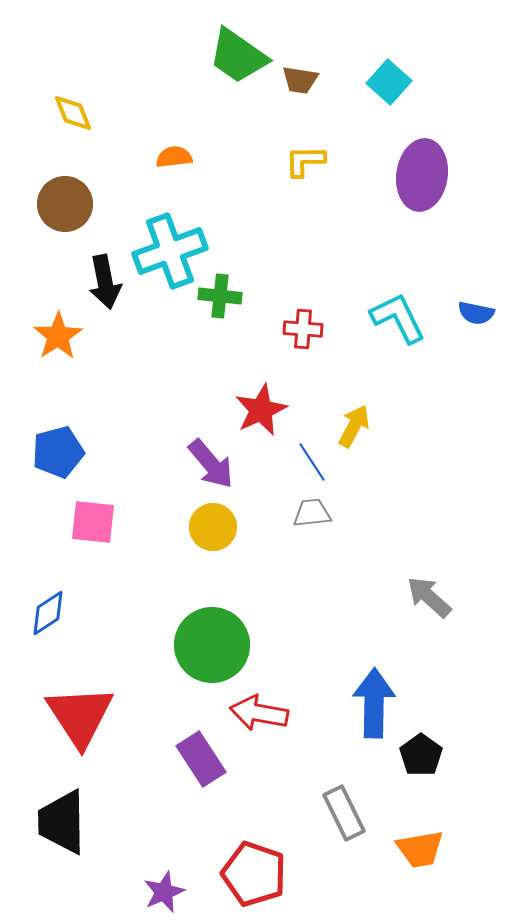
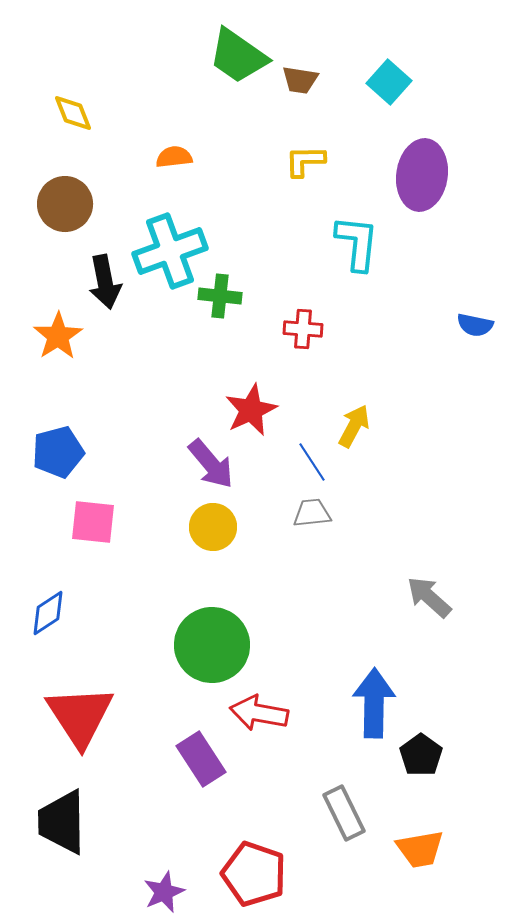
blue semicircle: moved 1 px left, 12 px down
cyan L-shape: moved 41 px left, 75 px up; rotated 32 degrees clockwise
red star: moved 10 px left
